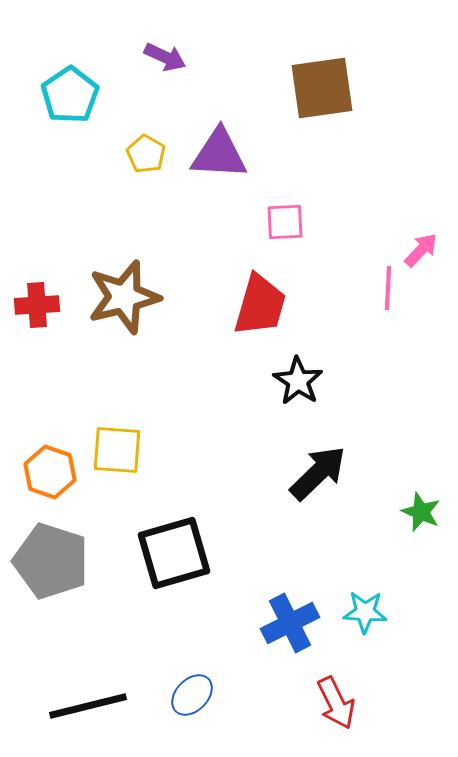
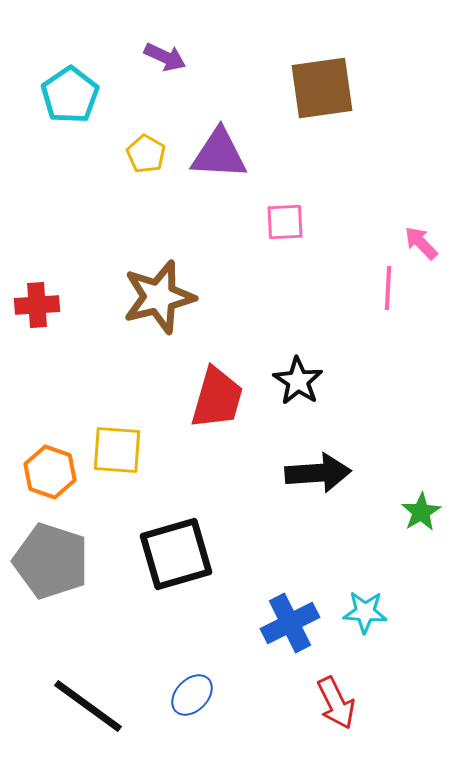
pink arrow: moved 7 px up; rotated 87 degrees counterclockwise
brown star: moved 35 px right
red trapezoid: moved 43 px left, 93 px down
black arrow: rotated 40 degrees clockwise
green star: rotated 18 degrees clockwise
black square: moved 2 px right, 1 px down
black line: rotated 50 degrees clockwise
